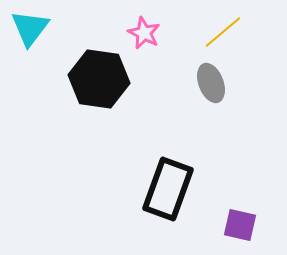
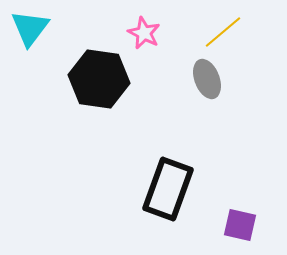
gray ellipse: moved 4 px left, 4 px up
